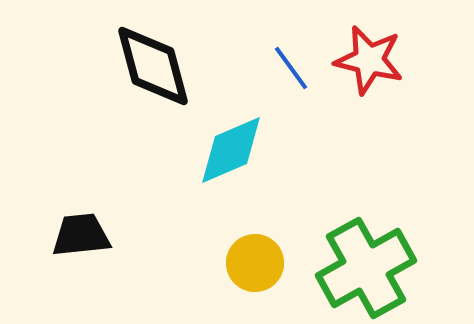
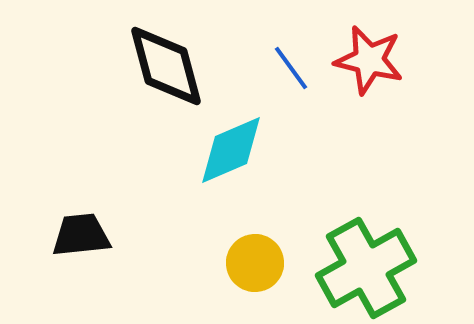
black diamond: moved 13 px right
